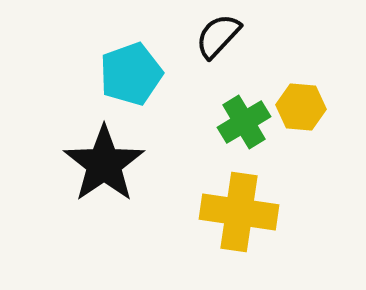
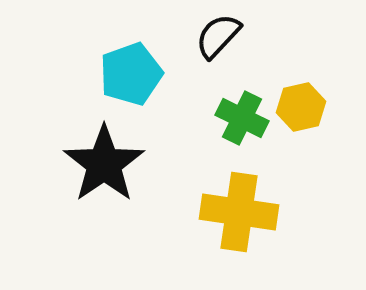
yellow hexagon: rotated 18 degrees counterclockwise
green cross: moved 2 px left, 4 px up; rotated 33 degrees counterclockwise
